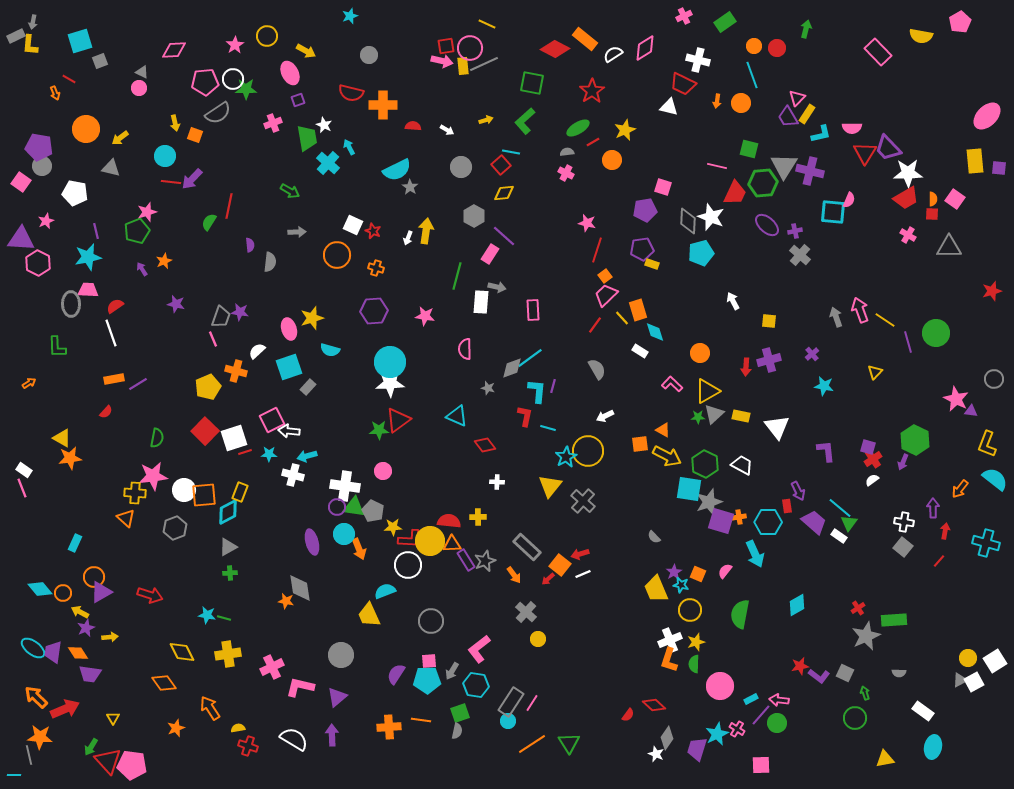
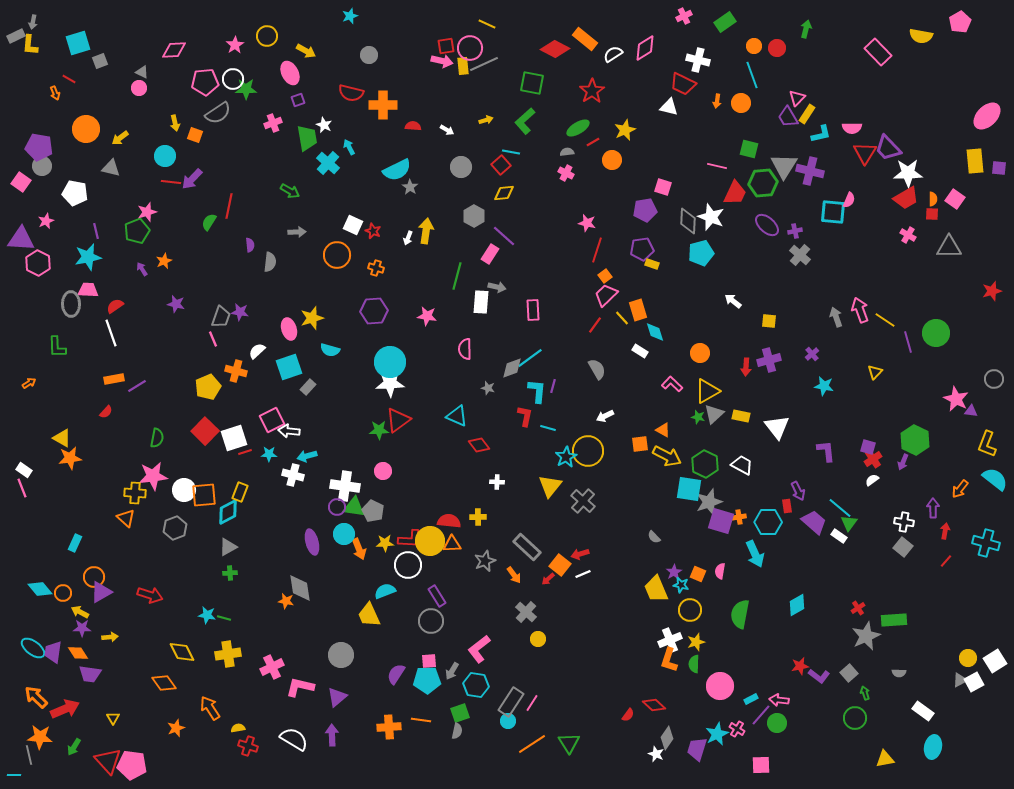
cyan square at (80, 41): moved 2 px left, 2 px down
white arrow at (733, 301): rotated 24 degrees counterclockwise
pink star at (425, 316): moved 2 px right
purple line at (138, 384): moved 1 px left, 2 px down
green star at (698, 417): rotated 16 degrees clockwise
red diamond at (485, 445): moved 6 px left
yellow star at (393, 527): moved 8 px left, 16 px down
purple rectangle at (466, 560): moved 29 px left, 36 px down
red line at (939, 561): moved 7 px right
pink semicircle at (725, 571): moved 5 px left; rotated 28 degrees counterclockwise
purple star at (86, 628): moved 4 px left; rotated 24 degrees clockwise
gray square at (845, 673): moved 4 px right; rotated 24 degrees clockwise
green arrow at (91, 747): moved 17 px left
